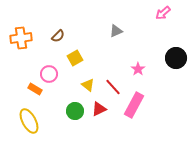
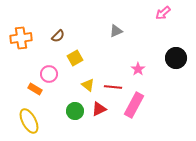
red line: rotated 42 degrees counterclockwise
